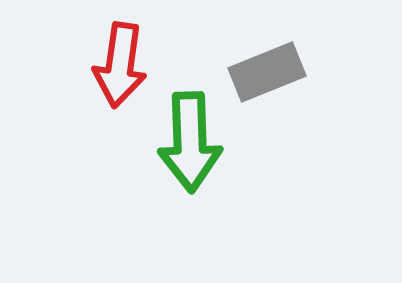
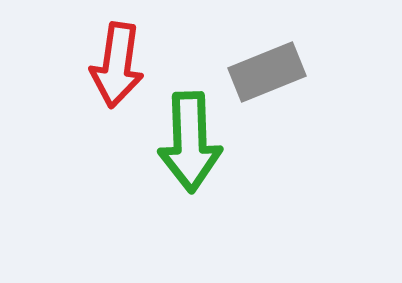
red arrow: moved 3 px left
